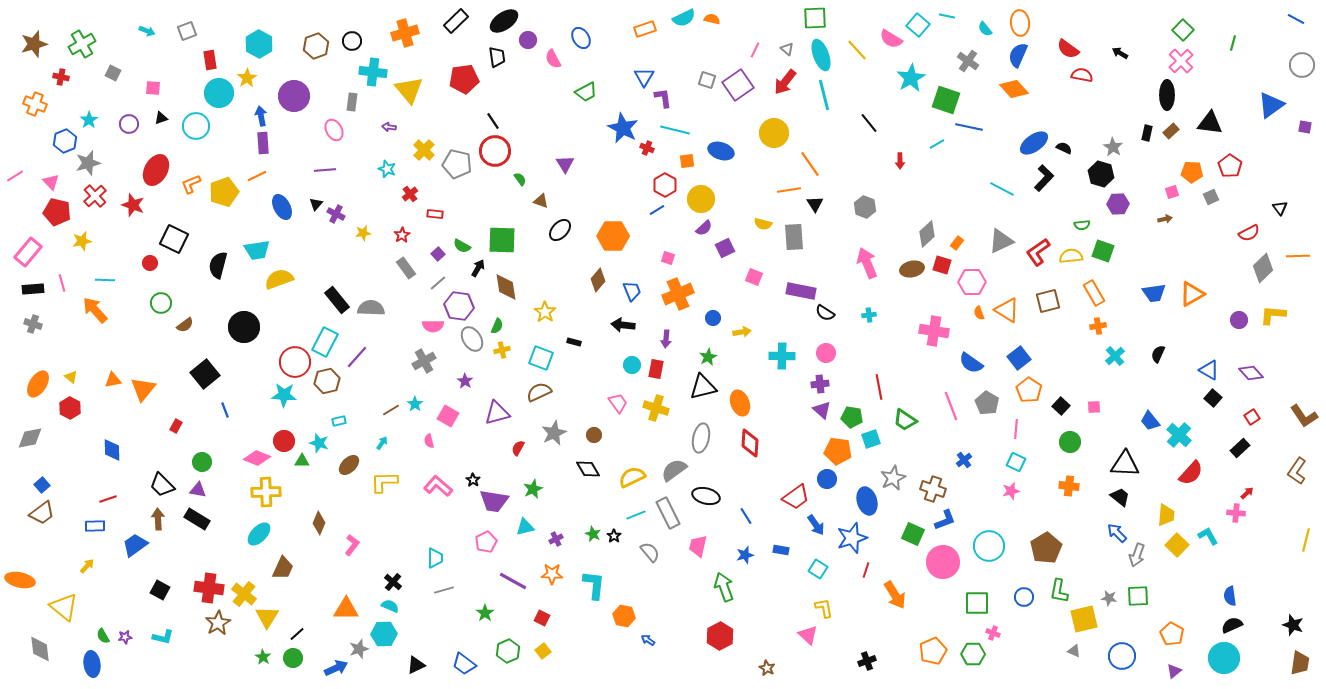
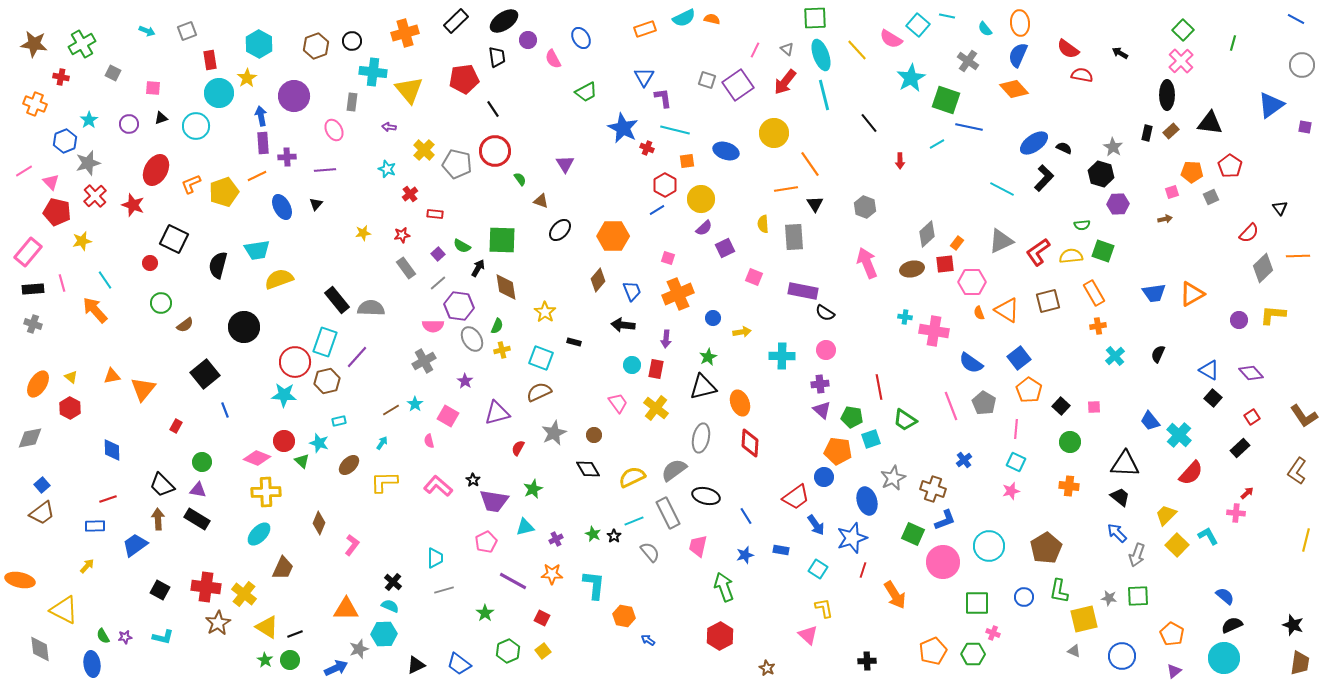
brown star at (34, 44): rotated 24 degrees clockwise
black line at (493, 121): moved 12 px up
blue ellipse at (721, 151): moved 5 px right
pink line at (15, 176): moved 9 px right, 5 px up
orange line at (789, 190): moved 3 px left, 1 px up
purple cross at (336, 214): moved 49 px left, 57 px up; rotated 30 degrees counterclockwise
yellow semicircle at (763, 224): rotated 72 degrees clockwise
red semicircle at (1249, 233): rotated 20 degrees counterclockwise
red star at (402, 235): rotated 21 degrees clockwise
red square at (942, 265): moved 3 px right, 1 px up; rotated 24 degrees counterclockwise
cyan line at (105, 280): rotated 54 degrees clockwise
purple rectangle at (801, 291): moved 2 px right
cyan cross at (869, 315): moved 36 px right, 2 px down; rotated 16 degrees clockwise
cyan rectangle at (325, 342): rotated 8 degrees counterclockwise
pink circle at (826, 353): moved 3 px up
orange triangle at (113, 380): moved 1 px left, 4 px up
gray pentagon at (987, 403): moved 3 px left
yellow cross at (656, 408): rotated 20 degrees clockwise
green triangle at (302, 461): rotated 42 degrees clockwise
blue circle at (827, 479): moved 3 px left, 2 px up
cyan line at (636, 515): moved 2 px left, 6 px down
yellow trapezoid at (1166, 515): rotated 140 degrees counterclockwise
red line at (866, 570): moved 3 px left
red cross at (209, 588): moved 3 px left, 1 px up
blue semicircle at (1230, 596): moved 5 px left; rotated 138 degrees clockwise
yellow triangle at (64, 607): moved 3 px down; rotated 12 degrees counterclockwise
yellow triangle at (267, 617): moved 10 px down; rotated 30 degrees counterclockwise
black line at (297, 634): moved 2 px left; rotated 21 degrees clockwise
green star at (263, 657): moved 2 px right, 3 px down
green circle at (293, 658): moved 3 px left, 2 px down
black cross at (867, 661): rotated 18 degrees clockwise
blue trapezoid at (464, 664): moved 5 px left
